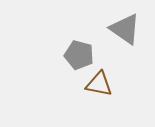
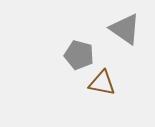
brown triangle: moved 3 px right, 1 px up
